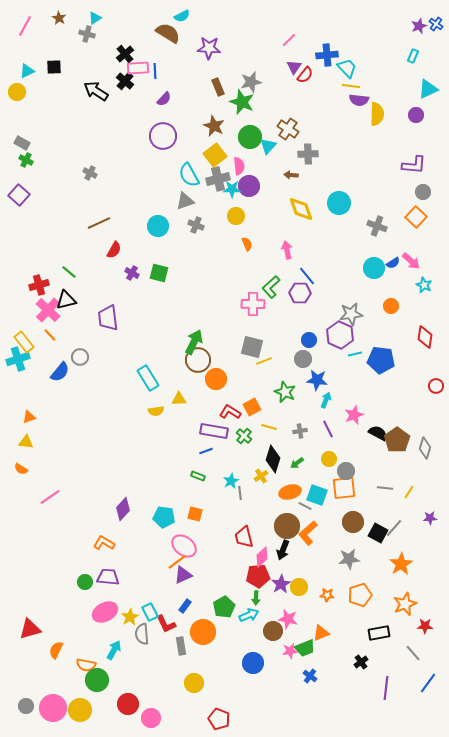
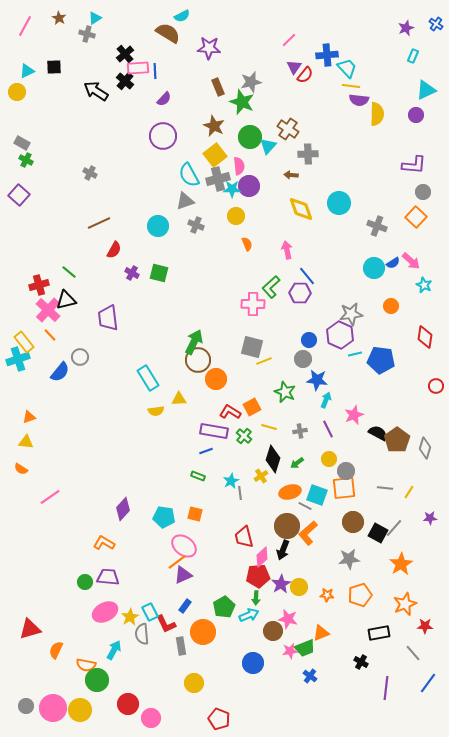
purple star at (419, 26): moved 13 px left, 2 px down
cyan triangle at (428, 89): moved 2 px left, 1 px down
black cross at (361, 662): rotated 24 degrees counterclockwise
